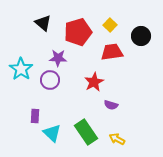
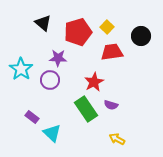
yellow square: moved 3 px left, 2 px down
purple rectangle: moved 3 px left, 1 px down; rotated 56 degrees counterclockwise
green rectangle: moved 23 px up
